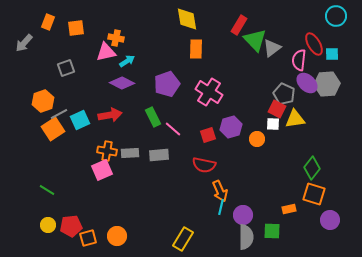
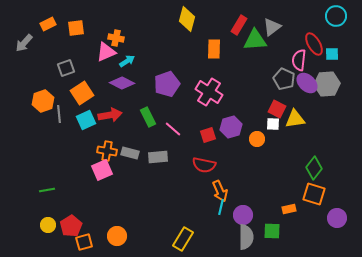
yellow diamond at (187, 19): rotated 25 degrees clockwise
orange rectangle at (48, 22): moved 2 px down; rotated 42 degrees clockwise
green triangle at (255, 40): rotated 50 degrees counterclockwise
gray triangle at (272, 48): moved 21 px up
orange rectangle at (196, 49): moved 18 px right
pink triangle at (106, 52): rotated 10 degrees counterclockwise
gray pentagon at (284, 94): moved 15 px up
gray line at (59, 114): rotated 66 degrees counterclockwise
green rectangle at (153, 117): moved 5 px left
cyan square at (80, 120): moved 6 px right
orange square at (53, 129): moved 29 px right, 36 px up
gray rectangle at (130, 153): rotated 18 degrees clockwise
gray rectangle at (159, 155): moved 1 px left, 2 px down
green diamond at (312, 168): moved 2 px right
green line at (47, 190): rotated 42 degrees counterclockwise
purple circle at (330, 220): moved 7 px right, 2 px up
red pentagon at (71, 226): rotated 25 degrees counterclockwise
orange square at (88, 238): moved 4 px left, 4 px down
